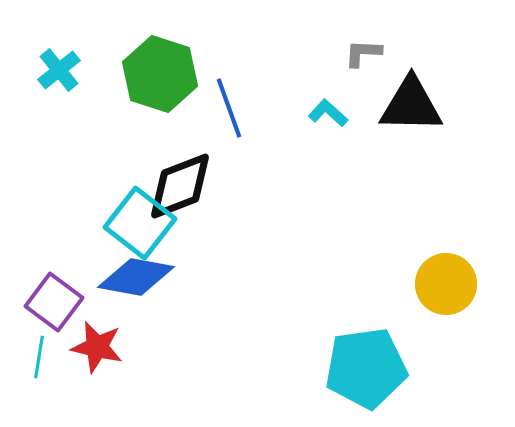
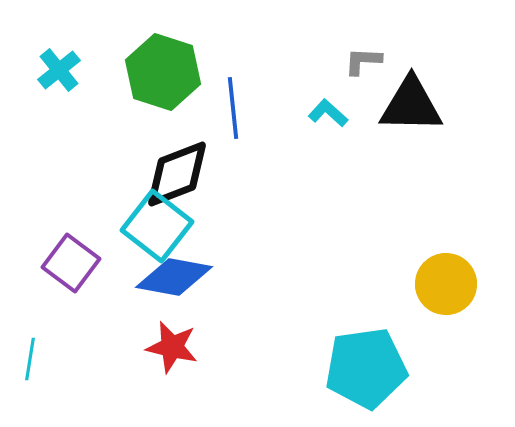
gray L-shape: moved 8 px down
green hexagon: moved 3 px right, 2 px up
blue line: moved 4 px right; rotated 14 degrees clockwise
black diamond: moved 3 px left, 12 px up
cyan square: moved 17 px right, 3 px down
blue diamond: moved 38 px right
purple square: moved 17 px right, 39 px up
red star: moved 75 px right
cyan line: moved 9 px left, 2 px down
